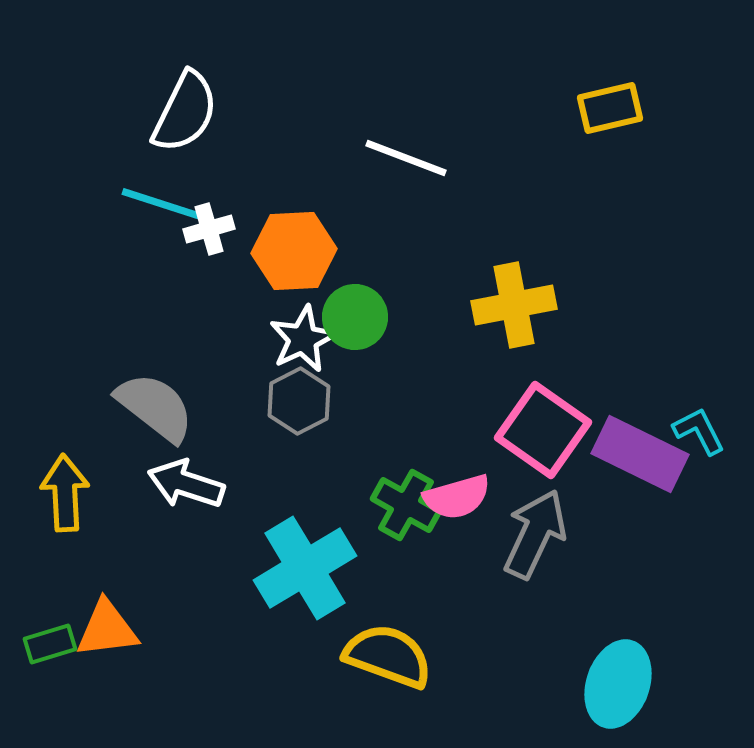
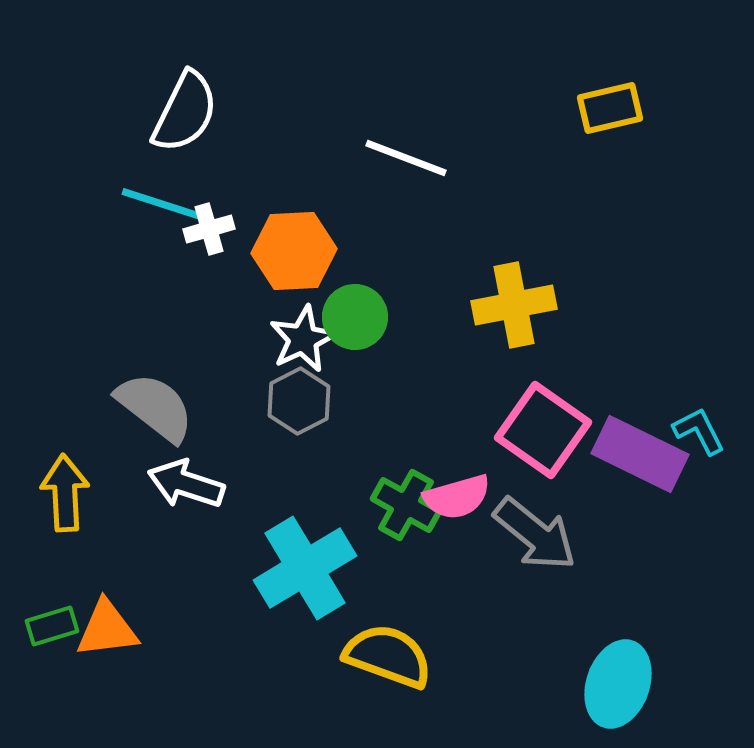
gray arrow: rotated 104 degrees clockwise
green rectangle: moved 2 px right, 18 px up
